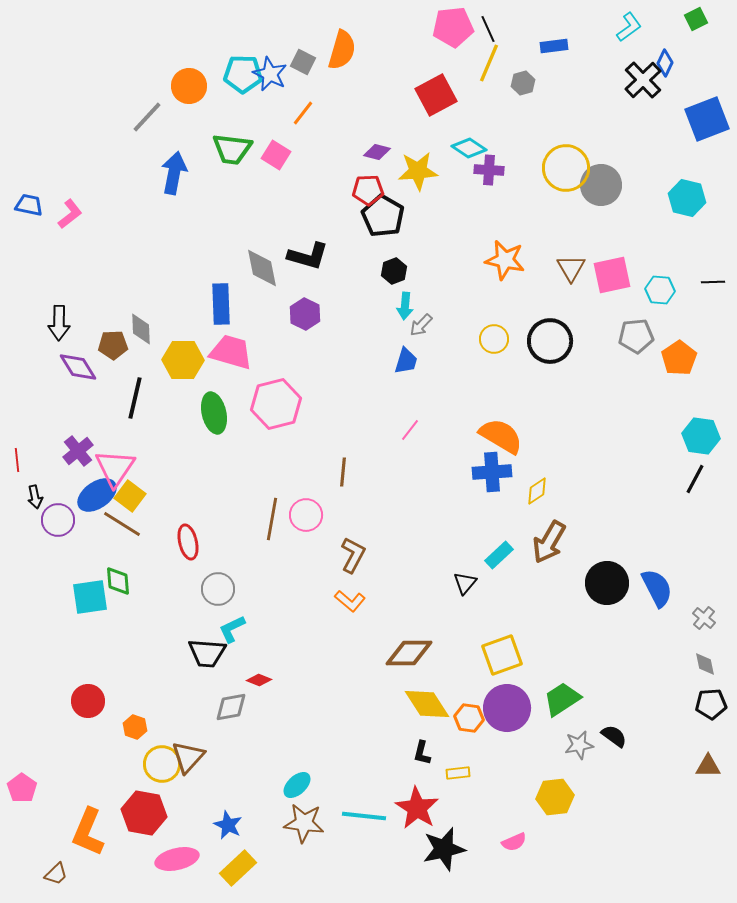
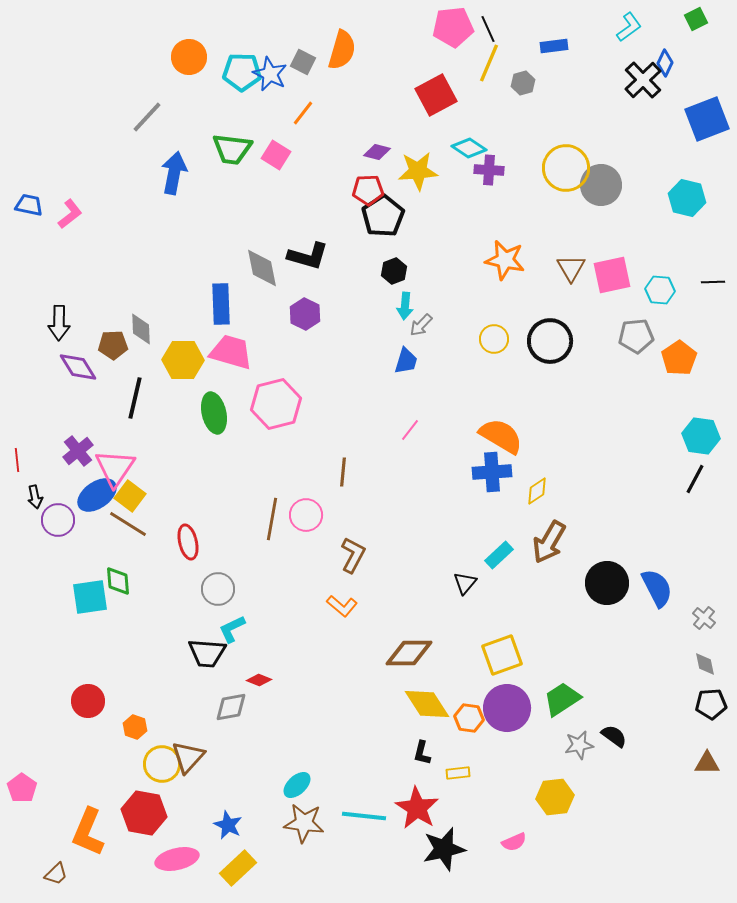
cyan pentagon at (243, 74): moved 1 px left, 2 px up
orange circle at (189, 86): moved 29 px up
black pentagon at (383, 216): rotated 9 degrees clockwise
brown line at (122, 524): moved 6 px right
orange L-shape at (350, 601): moved 8 px left, 5 px down
brown triangle at (708, 766): moved 1 px left, 3 px up
